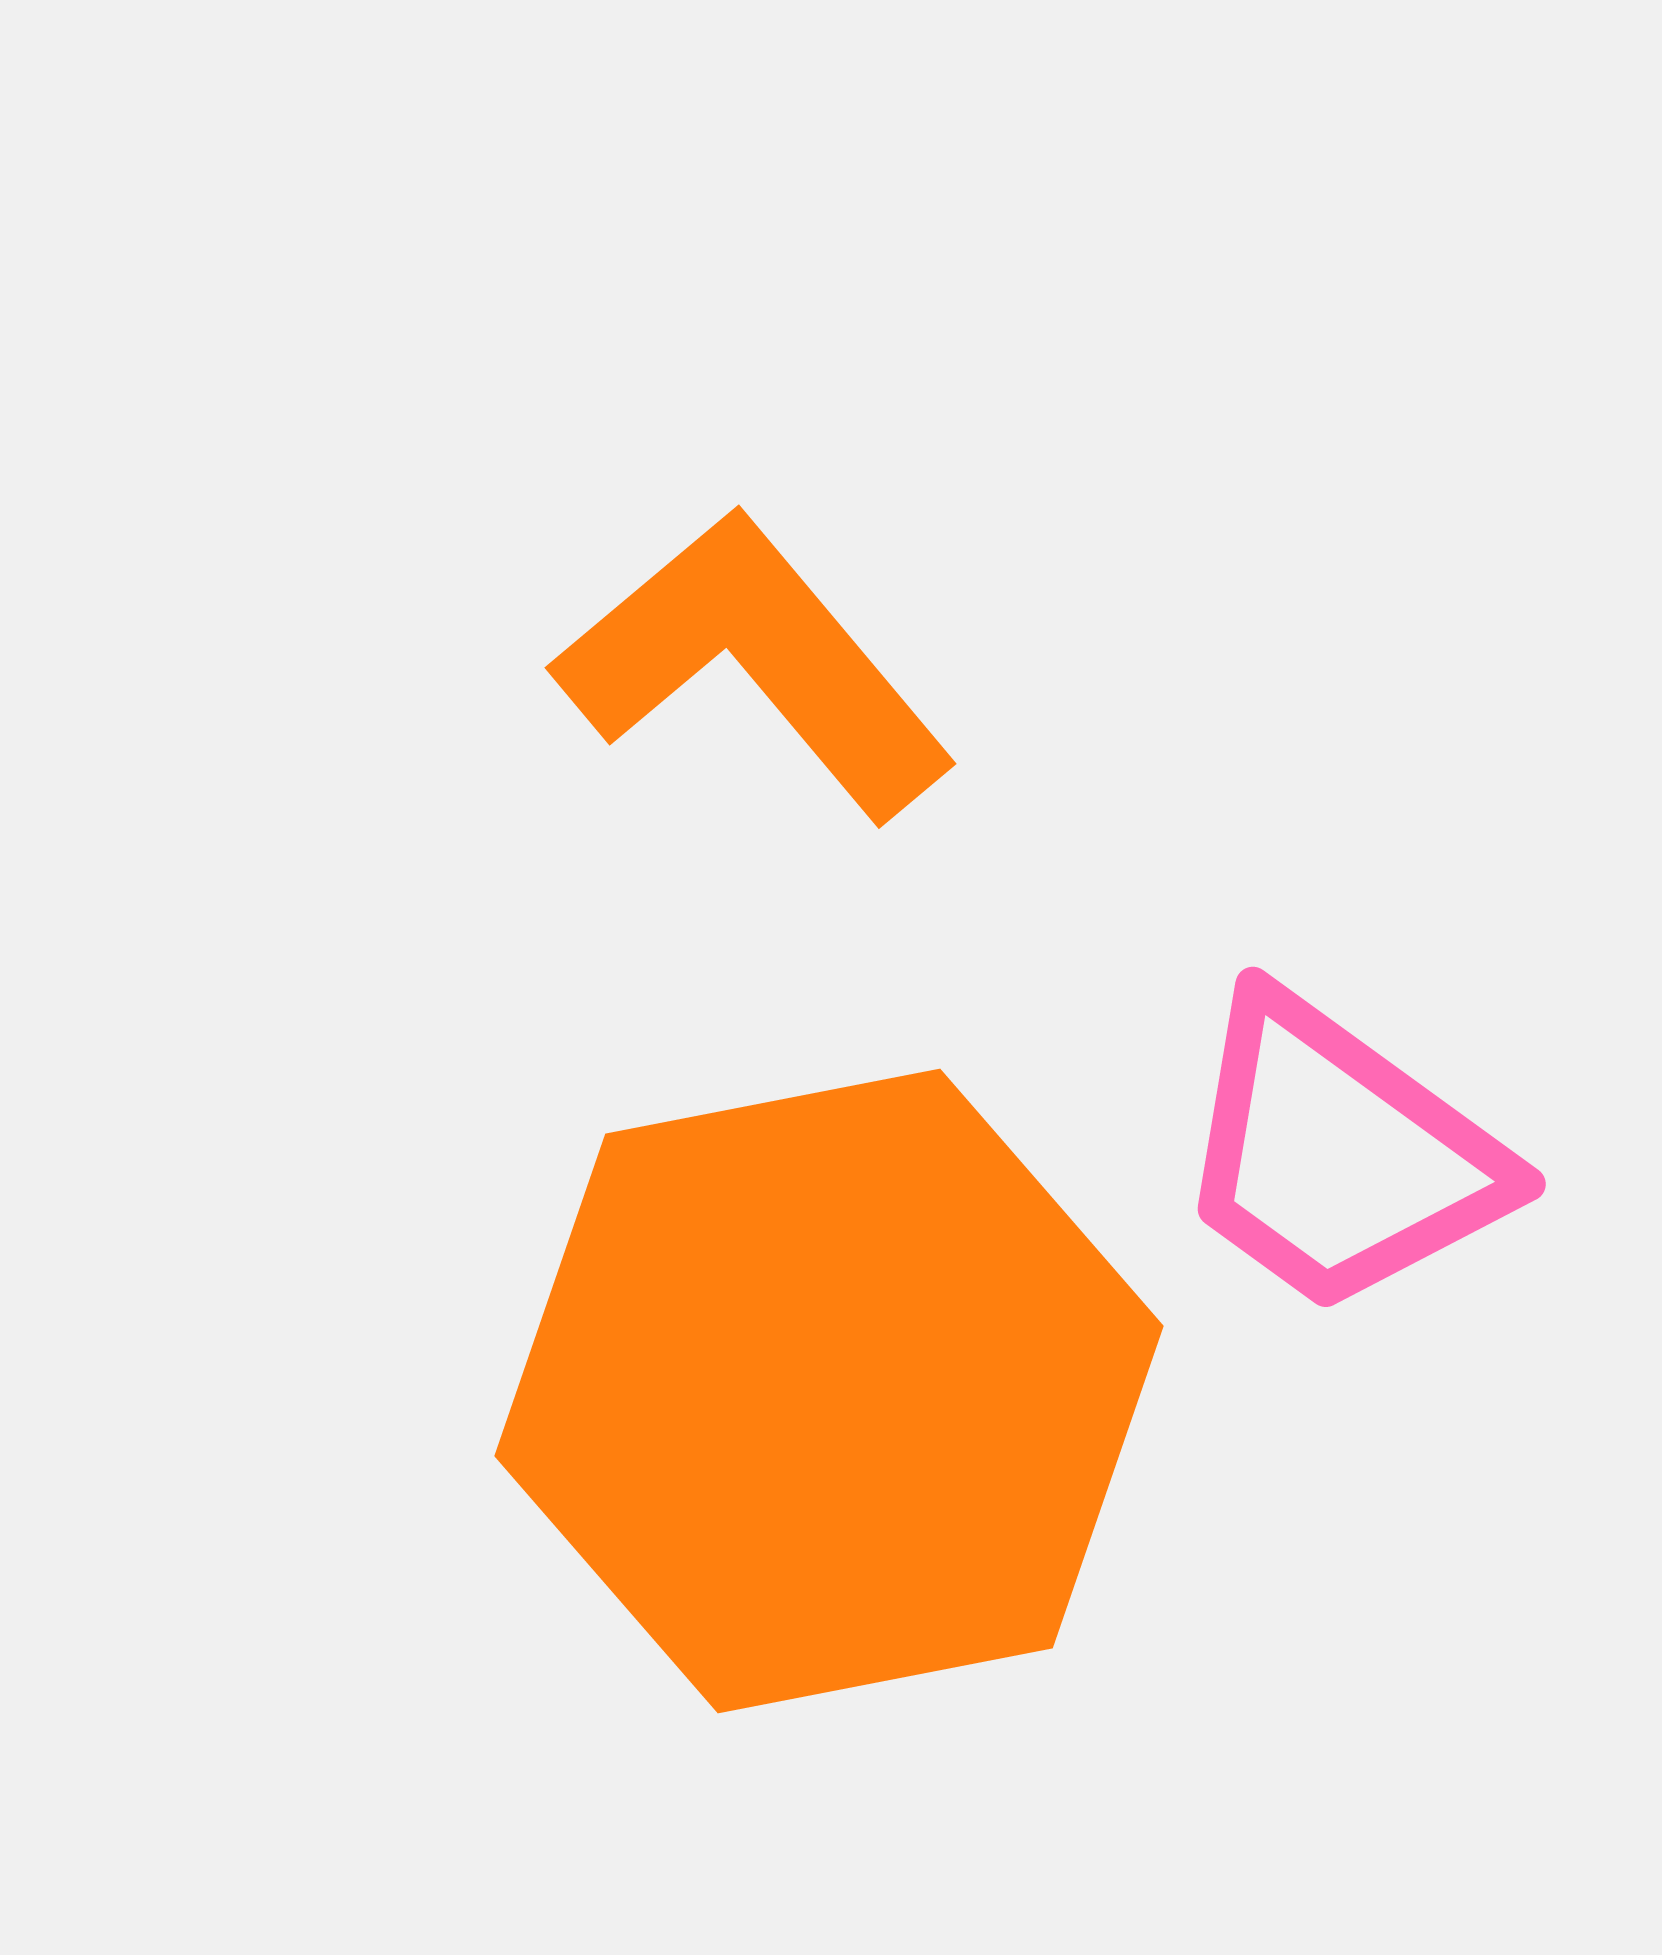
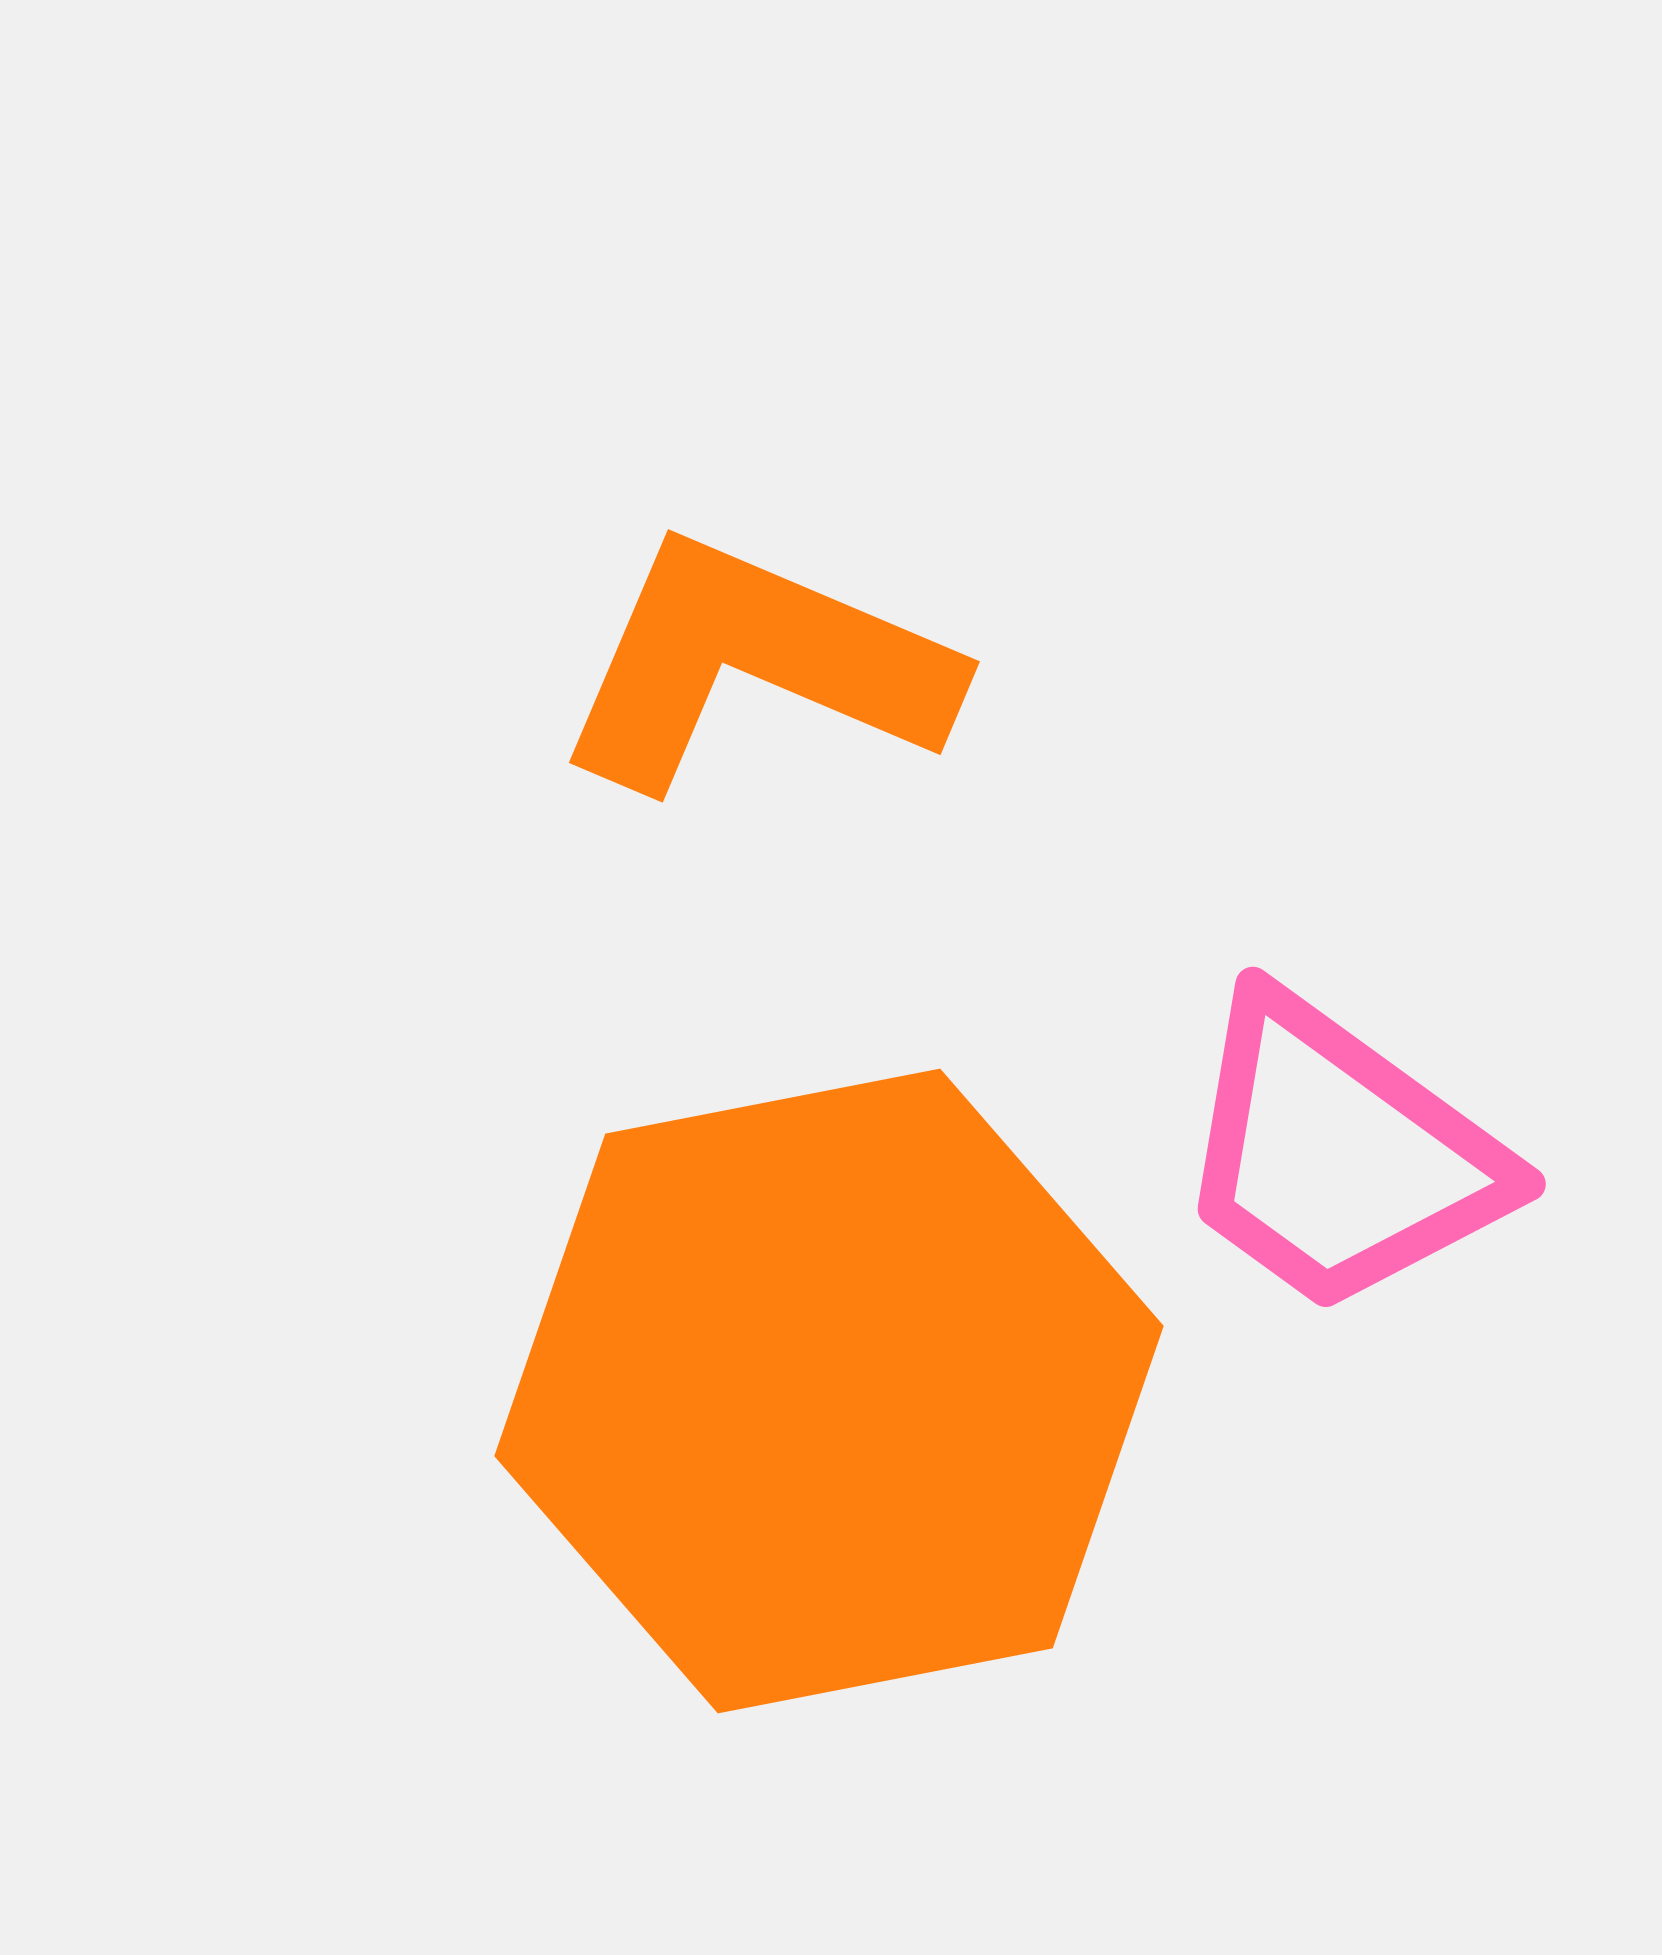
orange L-shape: rotated 27 degrees counterclockwise
